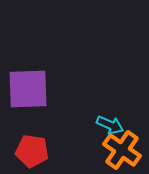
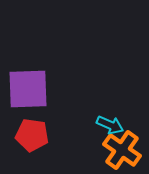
red pentagon: moved 16 px up
